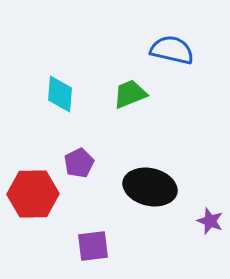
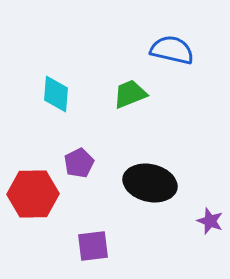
cyan diamond: moved 4 px left
black ellipse: moved 4 px up
